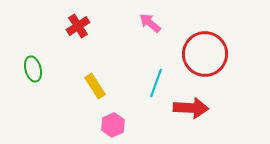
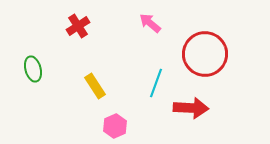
pink hexagon: moved 2 px right, 1 px down
